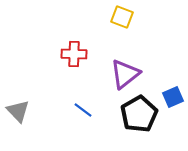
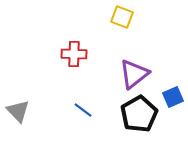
purple triangle: moved 9 px right
